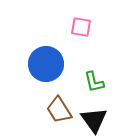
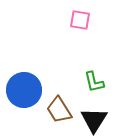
pink square: moved 1 px left, 7 px up
blue circle: moved 22 px left, 26 px down
black triangle: rotated 8 degrees clockwise
